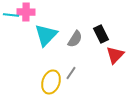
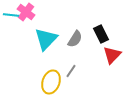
pink cross: rotated 36 degrees clockwise
cyan triangle: moved 4 px down
red triangle: moved 3 px left
gray line: moved 2 px up
